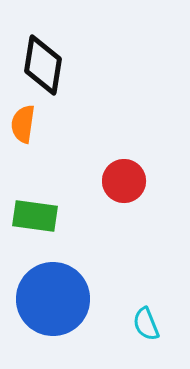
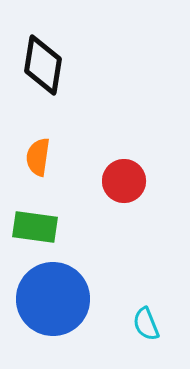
orange semicircle: moved 15 px right, 33 px down
green rectangle: moved 11 px down
